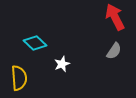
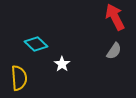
cyan diamond: moved 1 px right, 1 px down
white star: rotated 14 degrees counterclockwise
